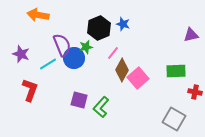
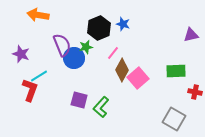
cyan line: moved 9 px left, 12 px down
